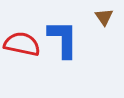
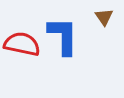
blue L-shape: moved 3 px up
